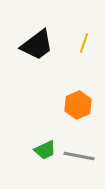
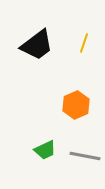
orange hexagon: moved 2 px left
gray line: moved 6 px right
